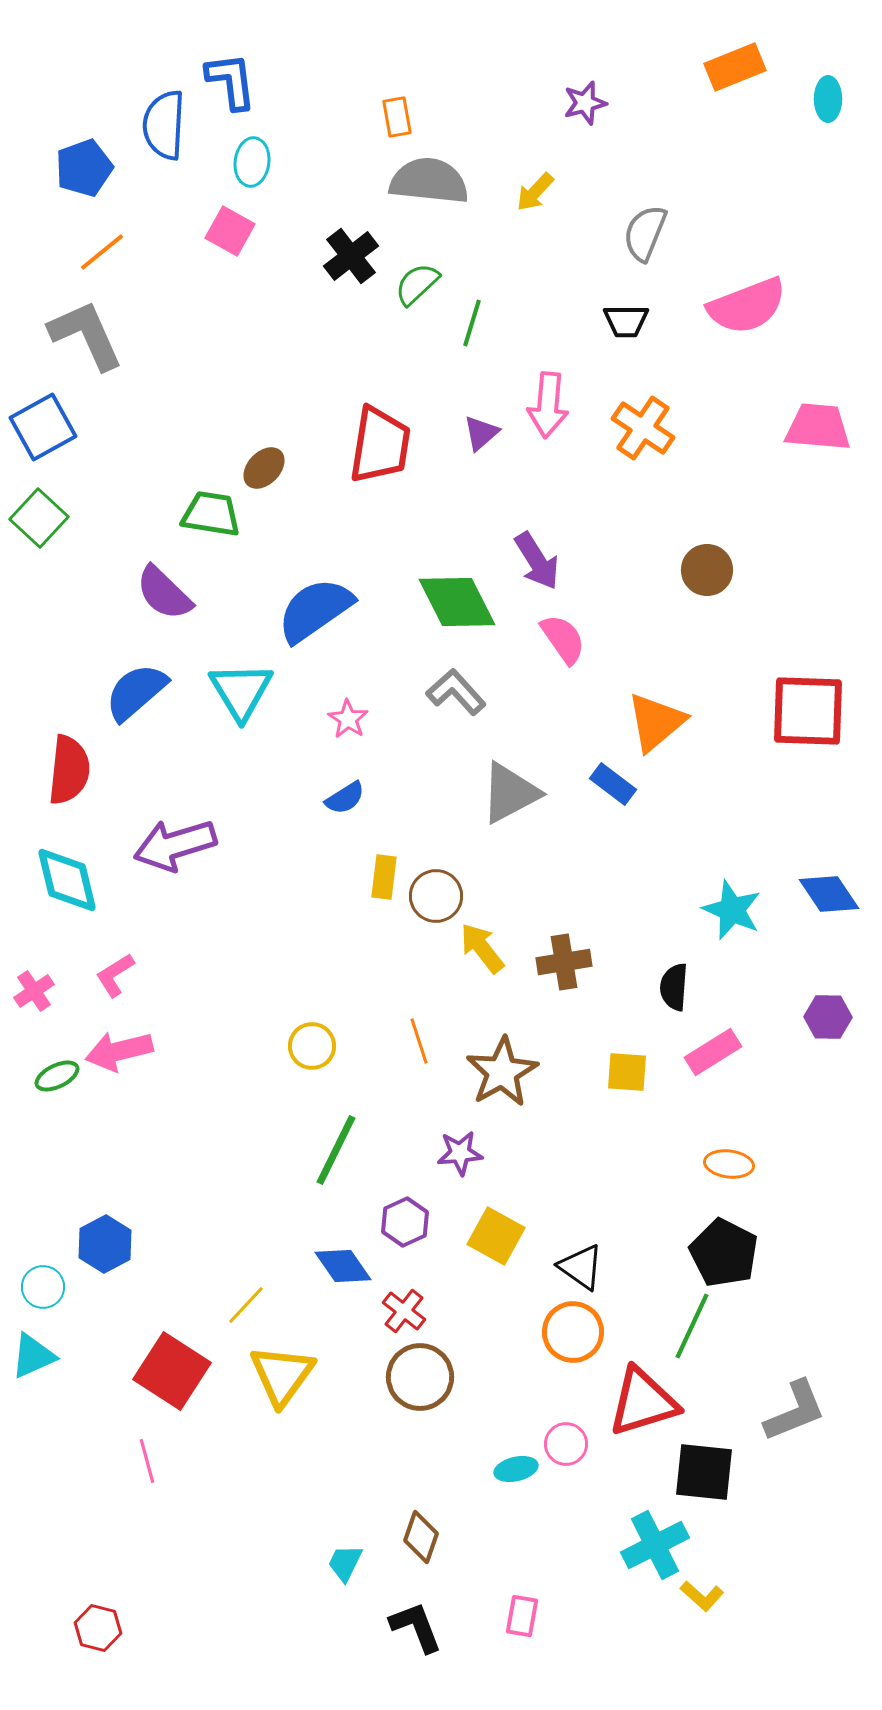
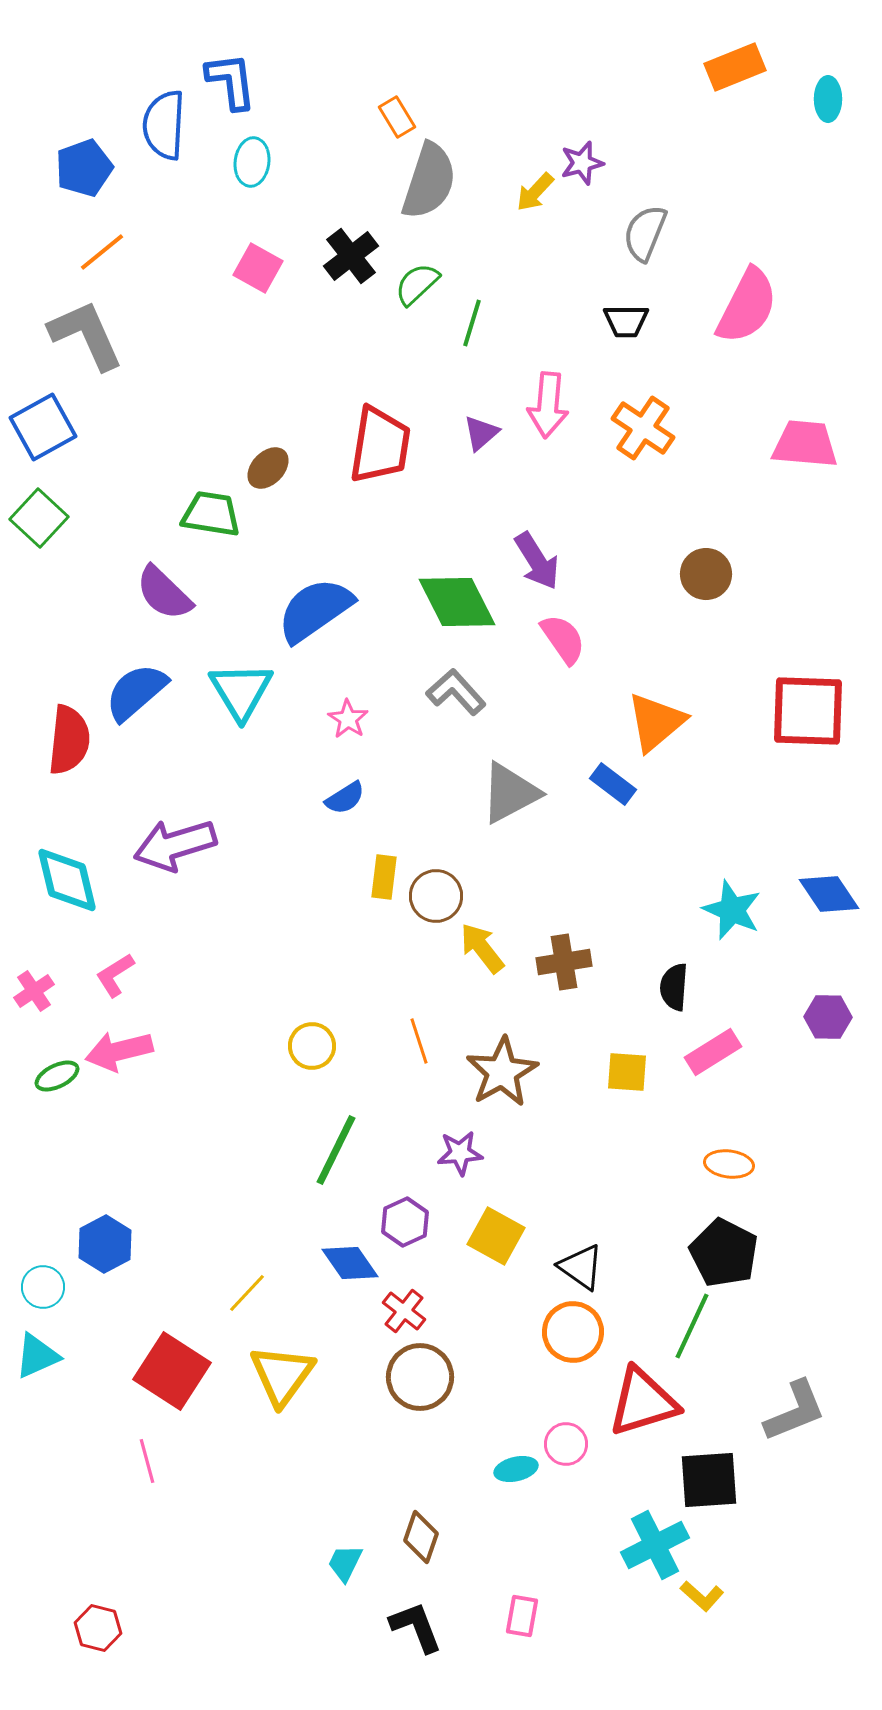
purple star at (585, 103): moved 3 px left, 60 px down
orange rectangle at (397, 117): rotated 21 degrees counterclockwise
gray semicircle at (429, 181): rotated 102 degrees clockwise
pink square at (230, 231): moved 28 px right, 37 px down
pink semicircle at (747, 306): rotated 42 degrees counterclockwise
pink trapezoid at (818, 427): moved 13 px left, 17 px down
brown ellipse at (264, 468): moved 4 px right
brown circle at (707, 570): moved 1 px left, 4 px down
red semicircle at (69, 770): moved 30 px up
blue diamond at (343, 1266): moved 7 px right, 3 px up
yellow line at (246, 1305): moved 1 px right, 12 px up
cyan triangle at (33, 1356): moved 4 px right
black square at (704, 1472): moved 5 px right, 8 px down; rotated 10 degrees counterclockwise
